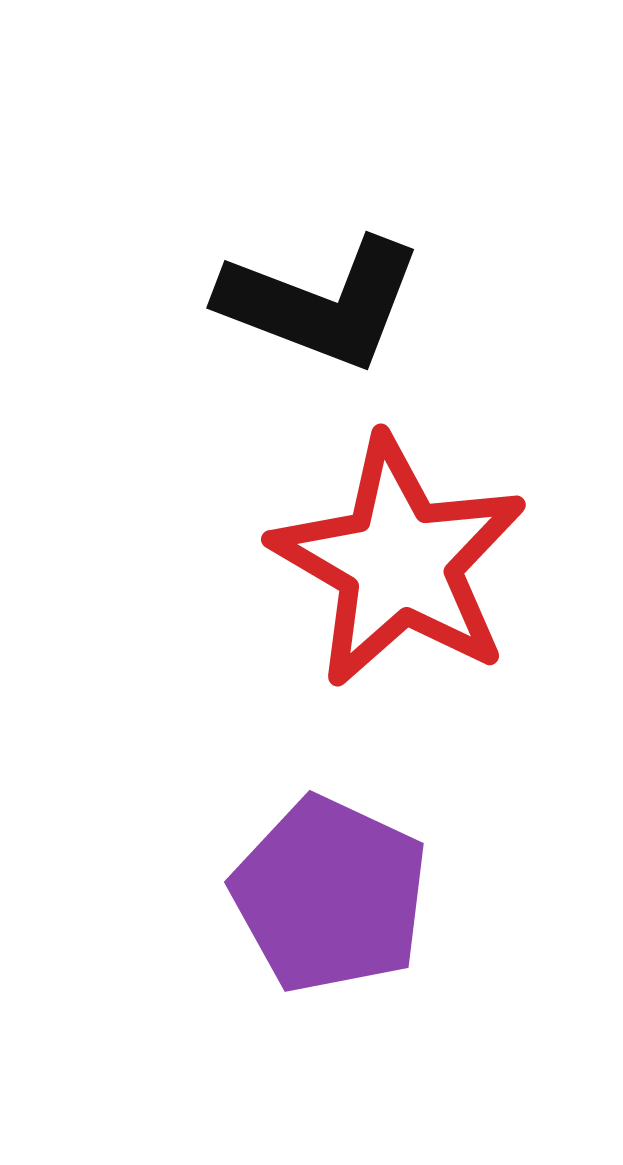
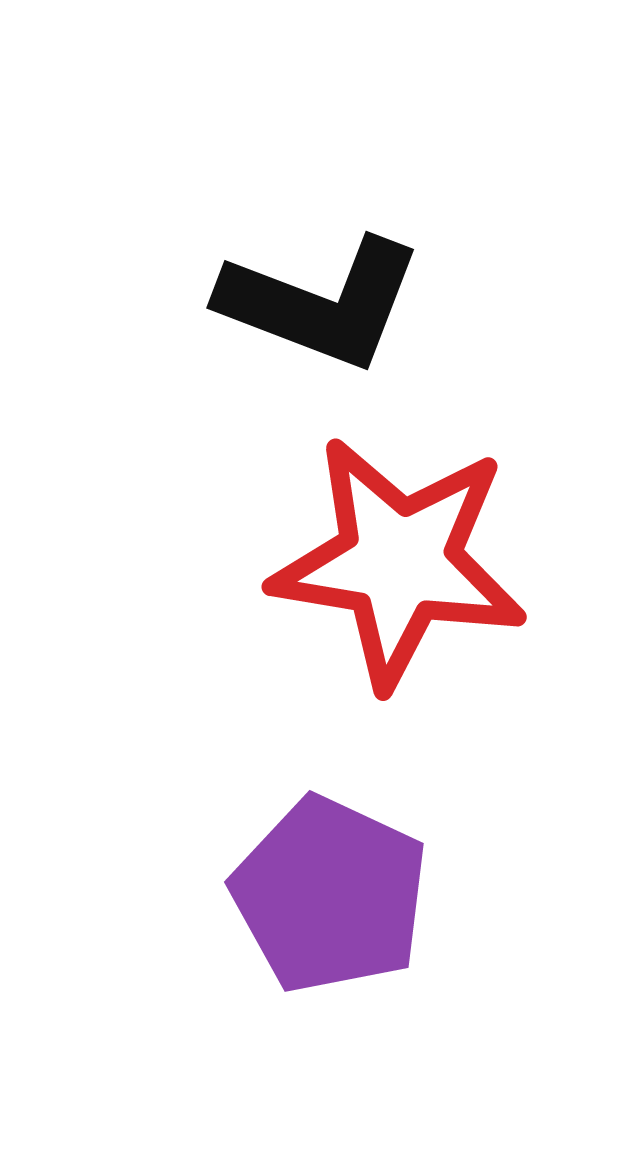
red star: rotated 21 degrees counterclockwise
